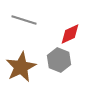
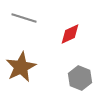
gray line: moved 2 px up
gray hexagon: moved 21 px right, 18 px down
